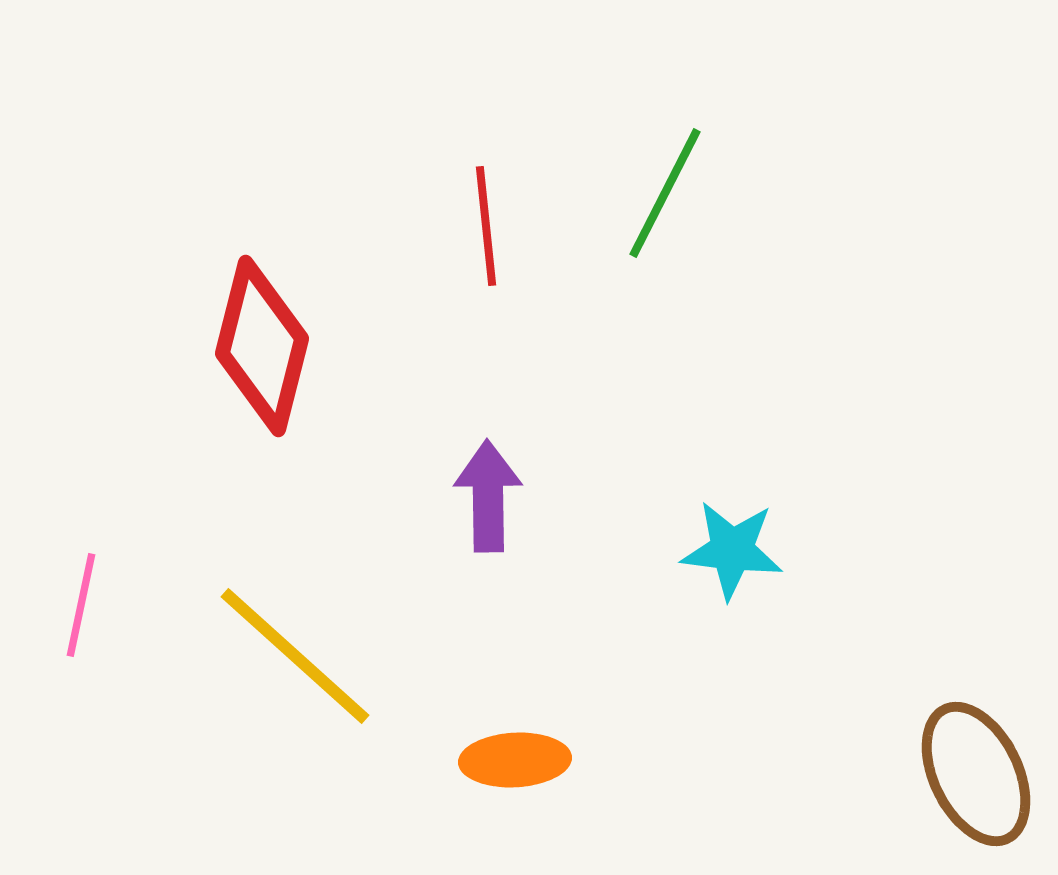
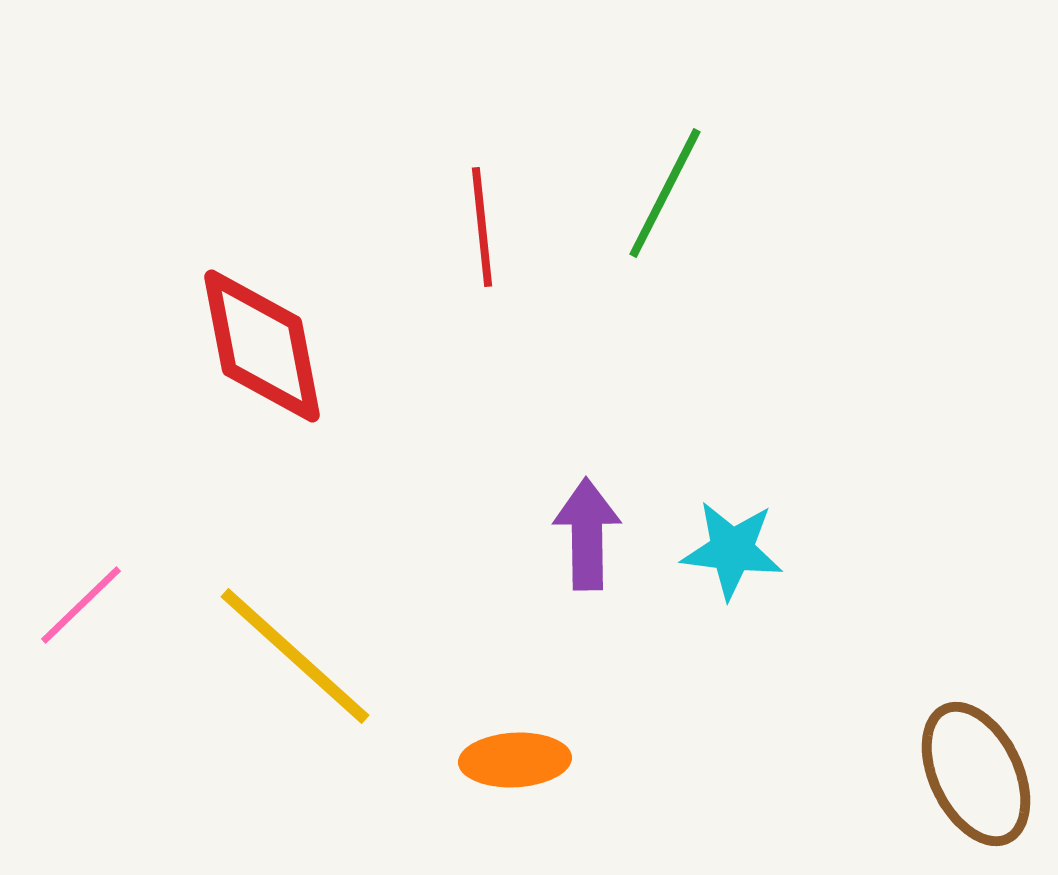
red line: moved 4 px left, 1 px down
red diamond: rotated 25 degrees counterclockwise
purple arrow: moved 99 px right, 38 px down
pink line: rotated 34 degrees clockwise
